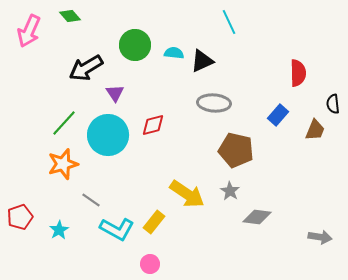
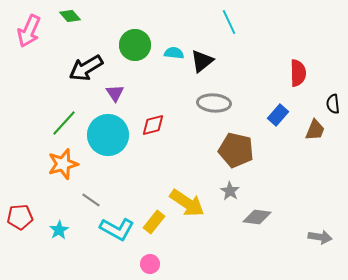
black triangle: rotated 15 degrees counterclockwise
yellow arrow: moved 9 px down
red pentagon: rotated 15 degrees clockwise
